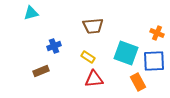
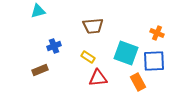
cyan triangle: moved 7 px right, 2 px up
brown rectangle: moved 1 px left, 1 px up
red triangle: moved 4 px right, 1 px up
